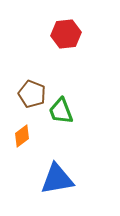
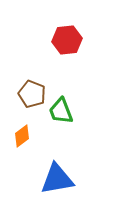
red hexagon: moved 1 px right, 6 px down
